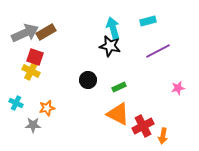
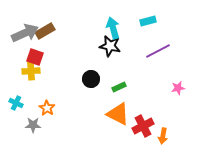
brown rectangle: moved 1 px left, 1 px up
yellow cross: rotated 30 degrees counterclockwise
black circle: moved 3 px right, 1 px up
orange star: rotated 28 degrees counterclockwise
